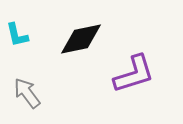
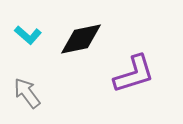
cyan L-shape: moved 11 px right; rotated 36 degrees counterclockwise
